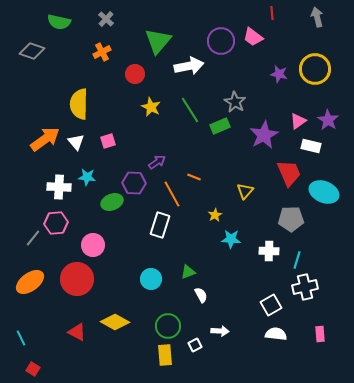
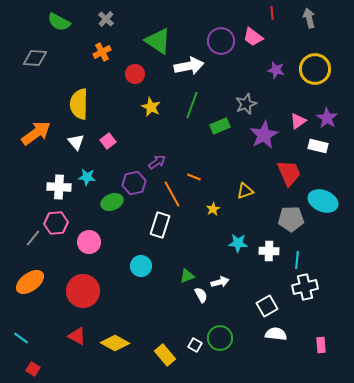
gray arrow at (317, 17): moved 8 px left, 1 px down
green semicircle at (59, 22): rotated 15 degrees clockwise
green triangle at (158, 41): rotated 36 degrees counterclockwise
gray diamond at (32, 51): moved 3 px right, 7 px down; rotated 15 degrees counterclockwise
purple star at (279, 74): moved 3 px left, 4 px up
gray star at (235, 102): moved 11 px right, 2 px down; rotated 20 degrees clockwise
green line at (190, 110): moved 2 px right, 5 px up; rotated 52 degrees clockwise
purple star at (328, 120): moved 1 px left, 2 px up
orange arrow at (45, 139): moved 9 px left, 6 px up
pink square at (108, 141): rotated 21 degrees counterclockwise
white rectangle at (311, 146): moved 7 px right
purple hexagon at (134, 183): rotated 15 degrees counterclockwise
yellow triangle at (245, 191): rotated 30 degrees clockwise
cyan ellipse at (324, 192): moved 1 px left, 9 px down
yellow star at (215, 215): moved 2 px left, 6 px up
cyan star at (231, 239): moved 7 px right, 4 px down
pink circle at (93, 245): moved 4 px left, 3 px up
cyan line at (297, 260): rotated 12 degrees counterclockwise
green triangle at (188, 272): moved 1 px left, 4 px down
red circle at (77, 279): moved 6 px right, 12 px down
cyan circle at (151, 279): moved 10 px left, 13 px up
white square at (271, 305): moved 4 px left, 1 px down
yellow diamond at (115, 322): moved 21 px down
green circle at (168, 326): moved 52 px right, 12 px down
white arrow at (220, 331): moved 49 px up; rotated 18 degrees counterclockwise
red triangle at (77, 332): moved 4 px down
pink rectangle at (320, 334): moved 1 px right, 11 px down
cyan line at (21, 338): rotated 28 degrees counterclockwise
white square at (195, 345): rotated 32 degrees counterclockwise
yellow rectangle at (165, 355): rotated 35 degrees counterclockwise
